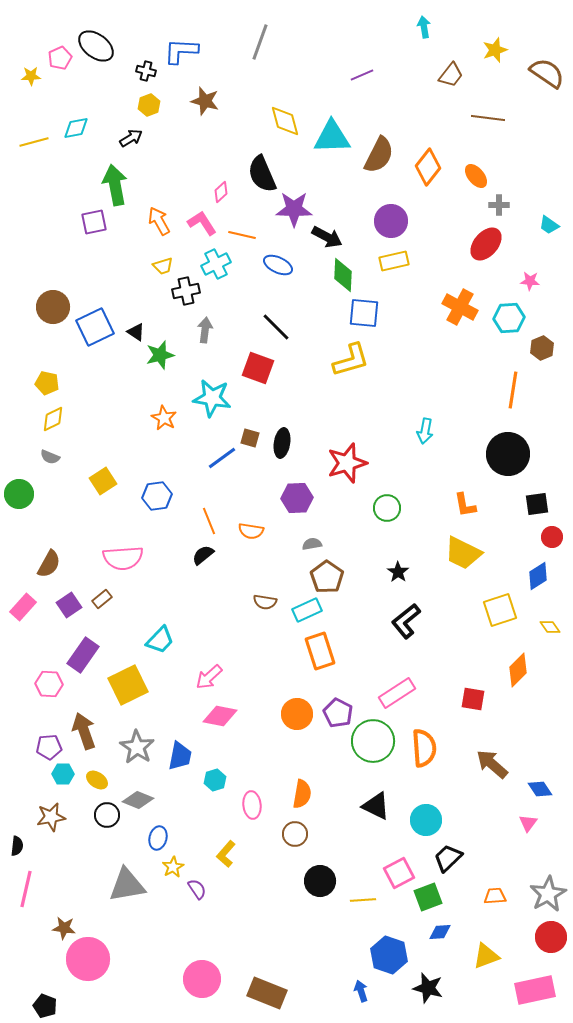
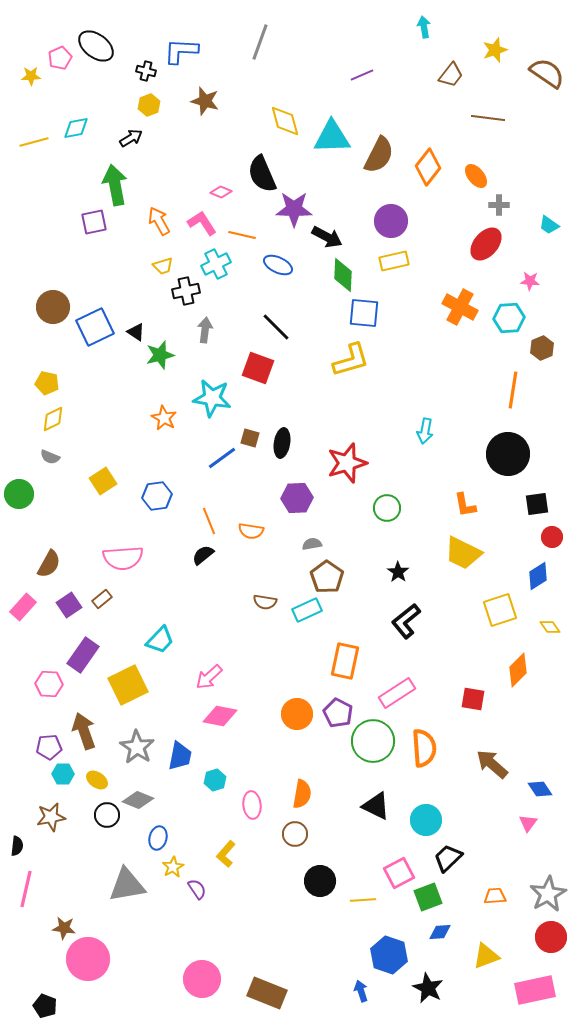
pink diamond at (221, 192): rotated 65 degrees clockwise
orange rectangle at (320, 651): moved 25 px right, 10 px down; rotated 30 degrees clockwise
black star at (428, 988): rotated 12 degrees clockwise
